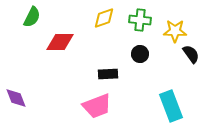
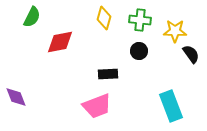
yellow diamond: rotated 55 degrees counterclockwise
red diamond: rotated 12 degrees counterclockwise
black circle: moved 1 px left, 3 px up
purple diamond: moved 1 px up
